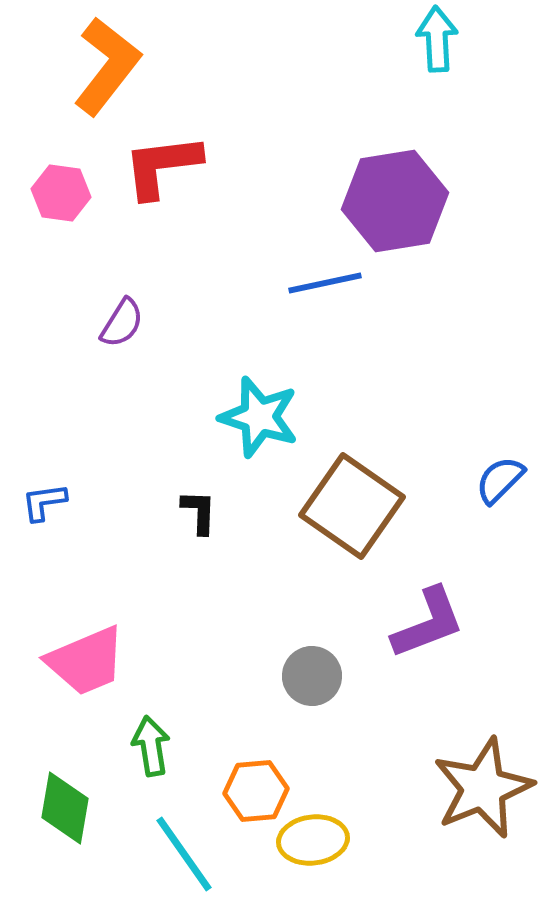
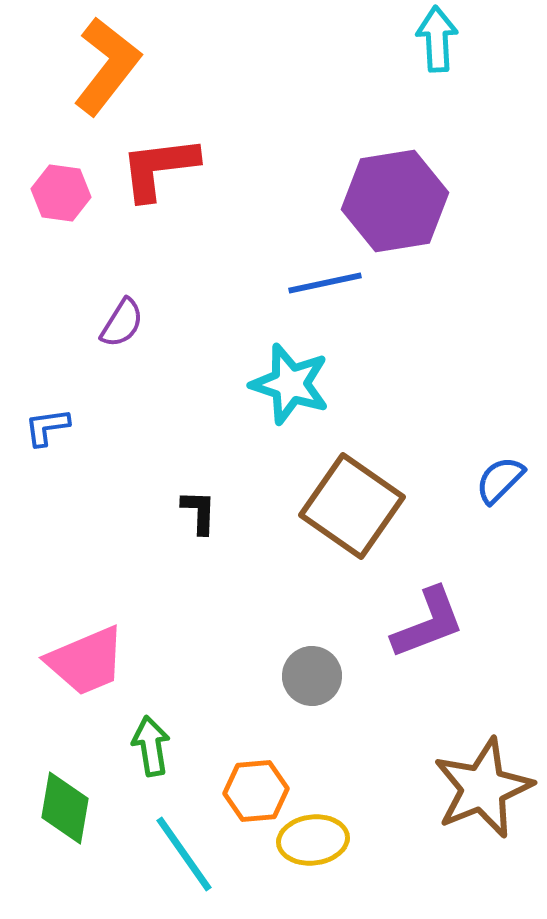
red L-shape: moved 3 px left, 2 px down
cyan star: moved 31 px right, 33 px up
blue L-shape: moved 3 px right, 75 px up
